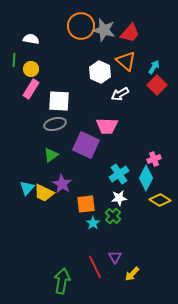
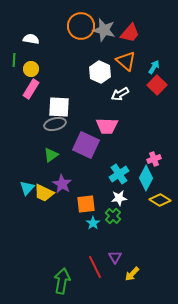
white square: moved 6 px down
